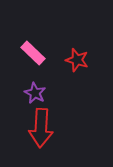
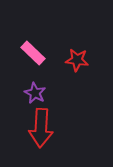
red star: rotated 10 degrees counterclockwise
